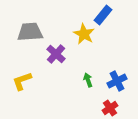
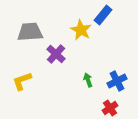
yellow star: moved 3 px left, 4 px up
